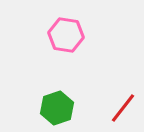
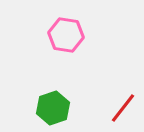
green hexagon: moved 4 px left
